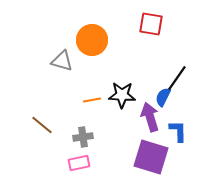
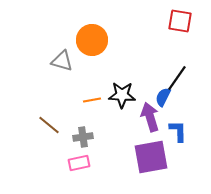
red square: moved 29 px right, 3 px up
brown line: moved 7 px right
purple square: rotated 27 degrees counterclockwise
